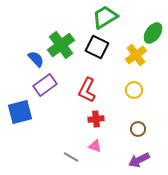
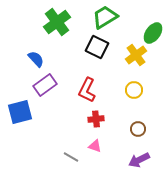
green cross: moved 4 px left, 23 px up
